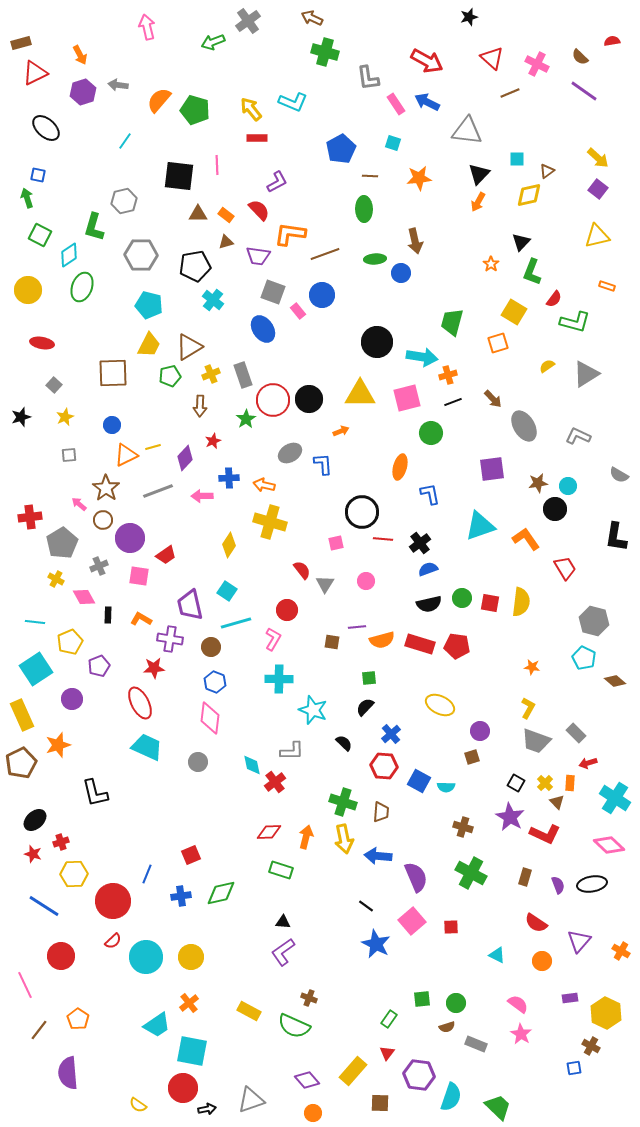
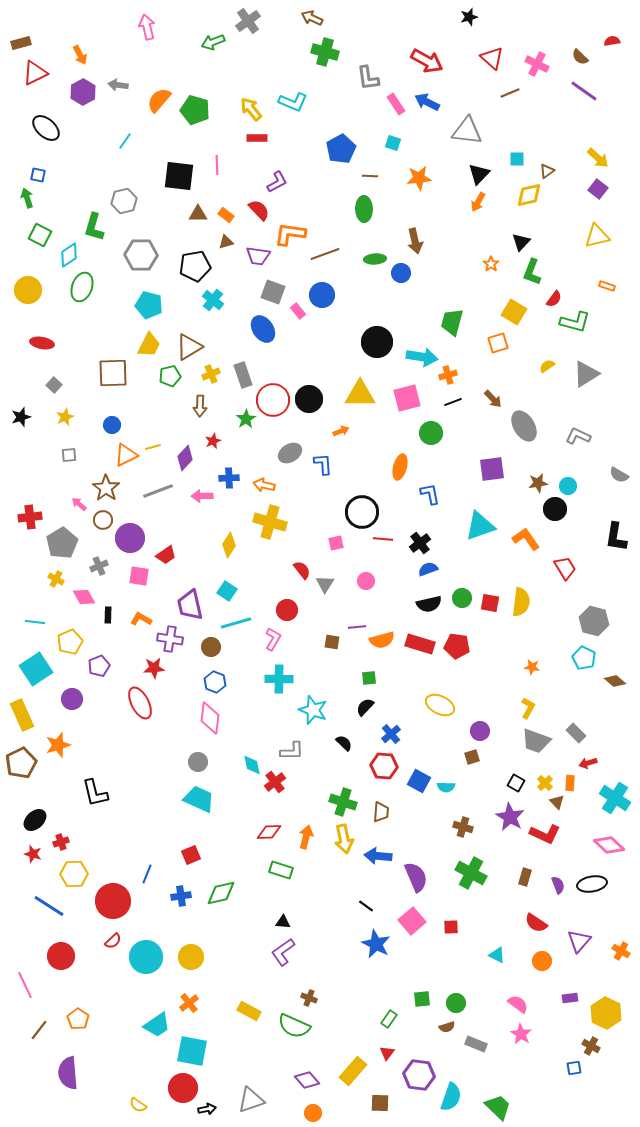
purple hexagon at (83, 92): rotated 10 degrees counterclockwise
cyan trapezoid at (147, 747): moved 52 px right, 52 px down
blue line at (44, 906): moved 5 px right
